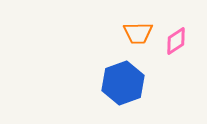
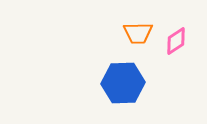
blue hexagon: rotated 18 degrees clockwise
